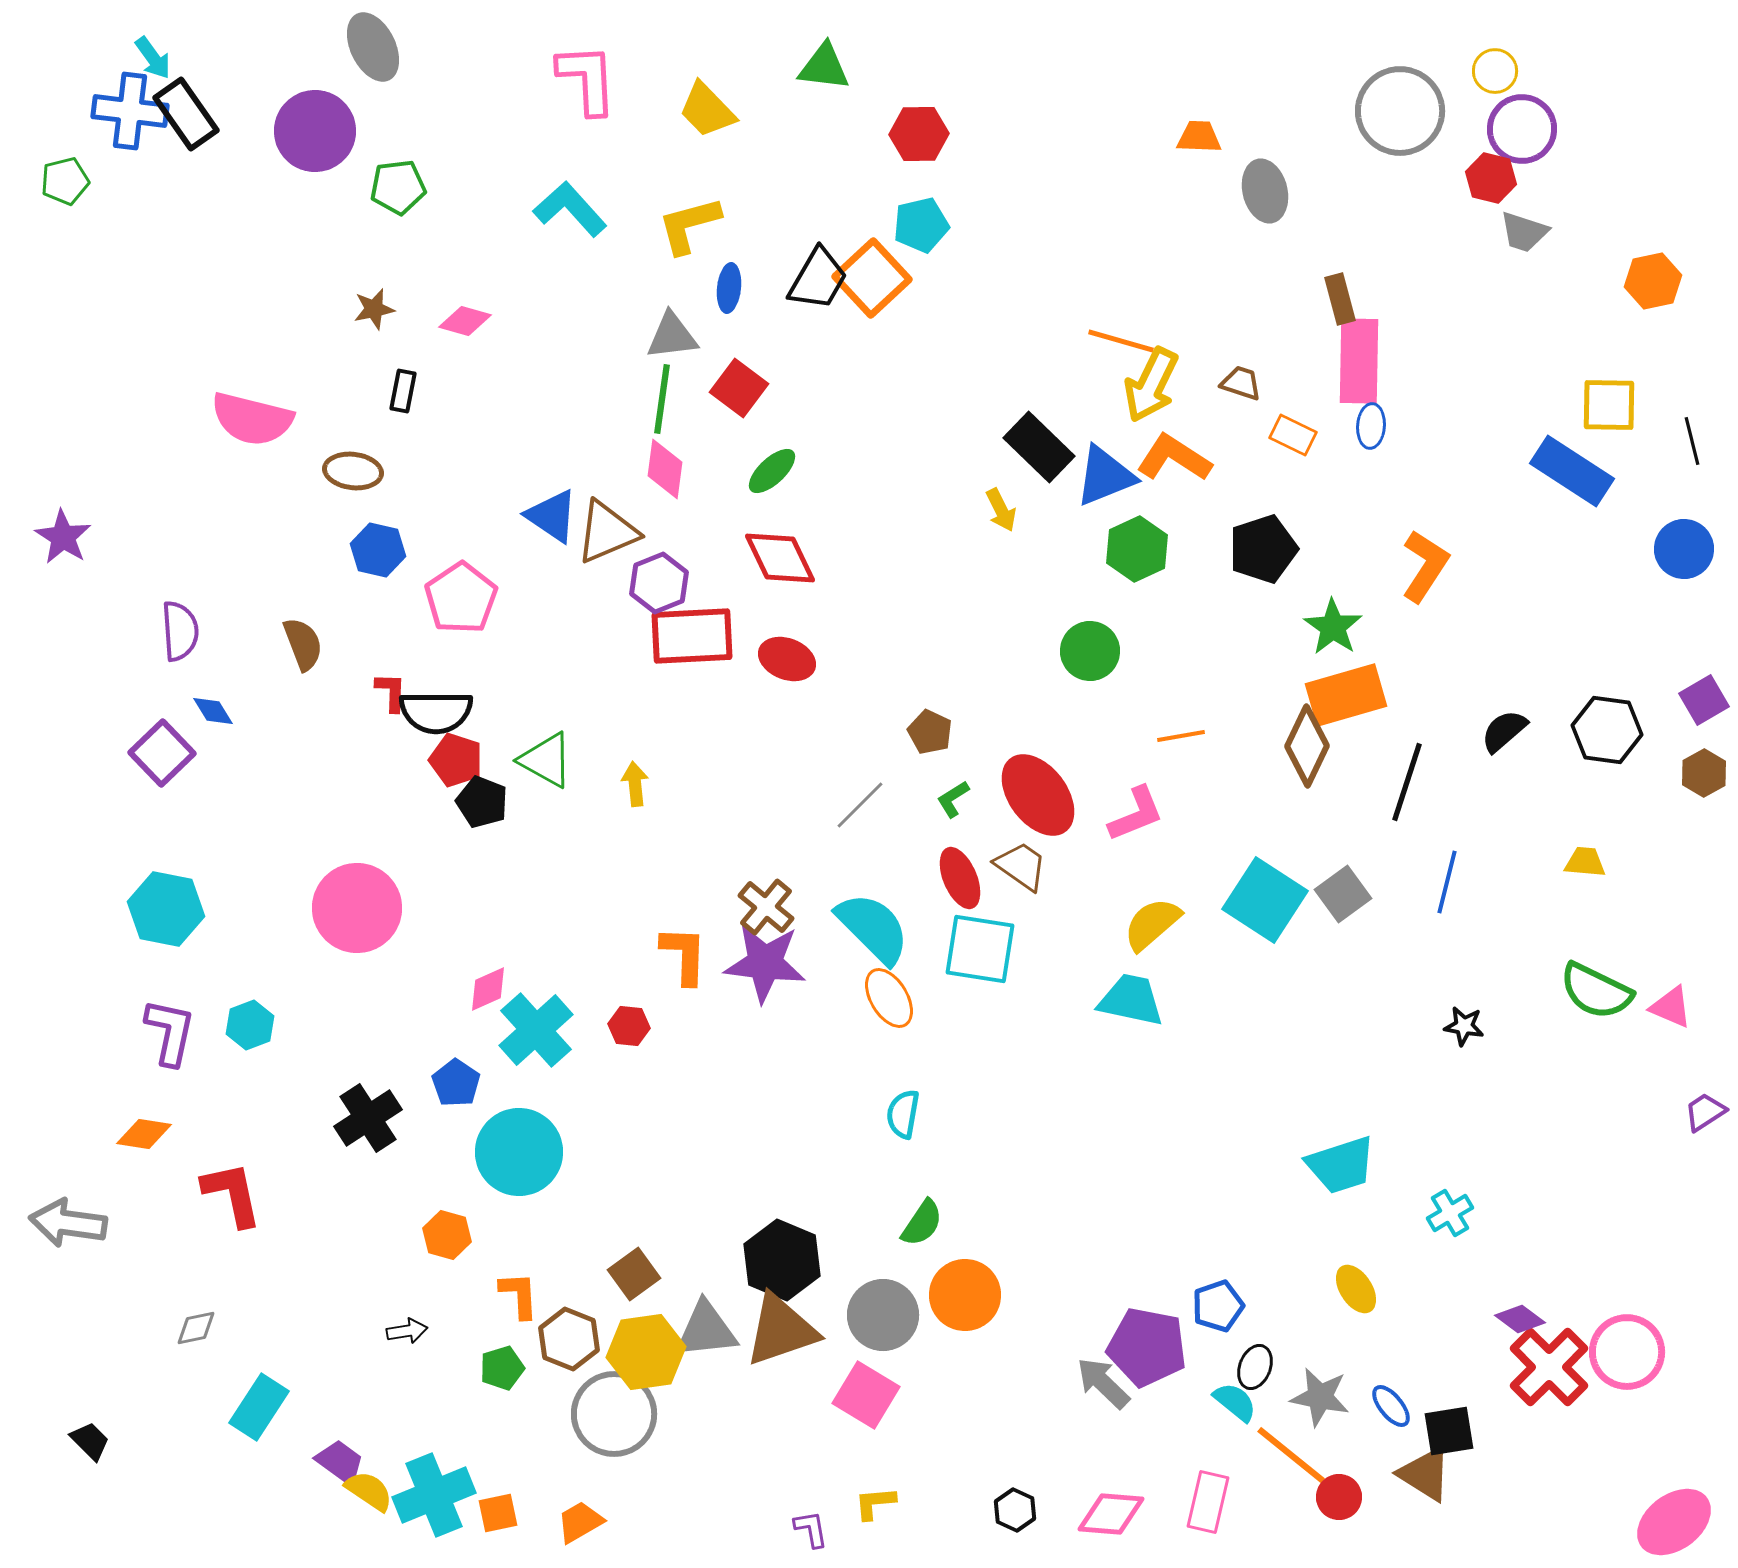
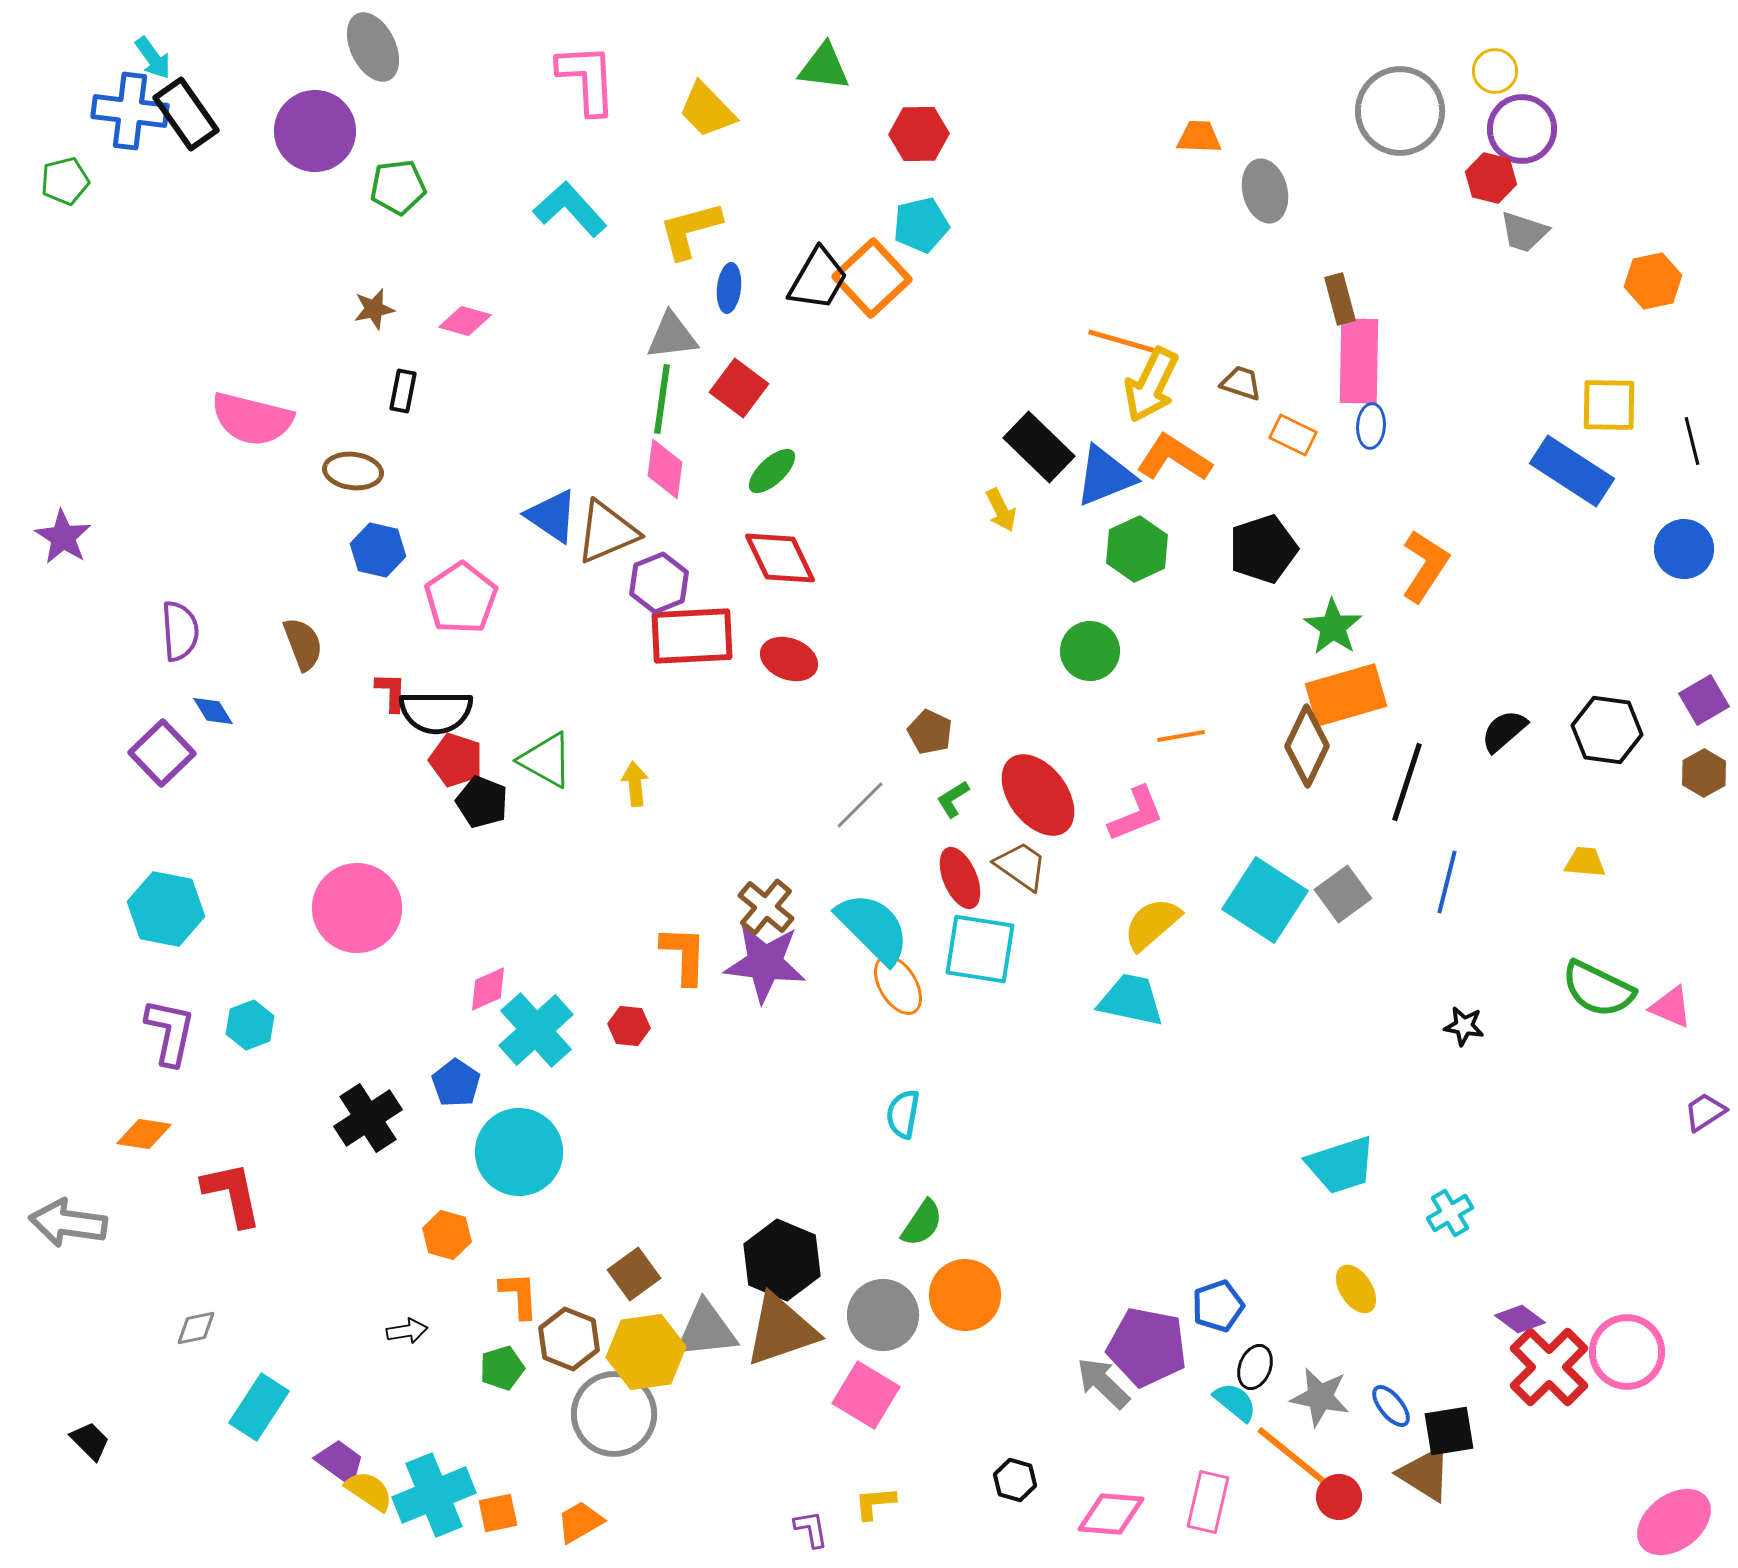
yellow L-shape at (689, 225): moved 1 px right, 5 px down
red ellipse at (787, 659): moved 2 px right
green semicircle at (1596, 991): moved 2 px right, 2 px up
orange ellipse at (889, 998): moved 9 px right, 13 px up
black hexagon at (1015, 1510): moved 30 px up; rotated 9 degrees counterclockwise
